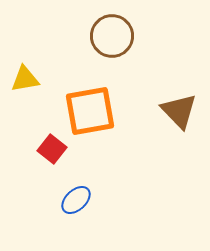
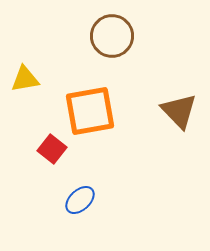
blue ellipse: moved 4 px right
